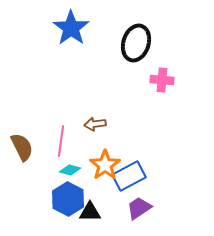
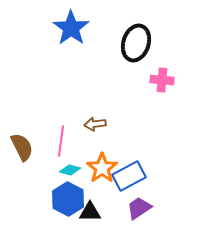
orange star: moved 3 px left, 3 px down
